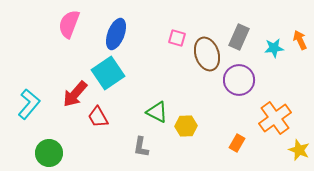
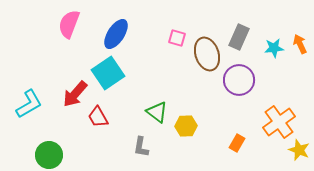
blue ellipse: rotated 12 degrees clockwise
orange arrow: moved 4 px down
cyan L-shape: rotated 20 degrees clockwise
green triangle: rotated 10 degrees clockwise
orange cross: moved 4 px right, 4 px down
green circle: moved 2 px down
